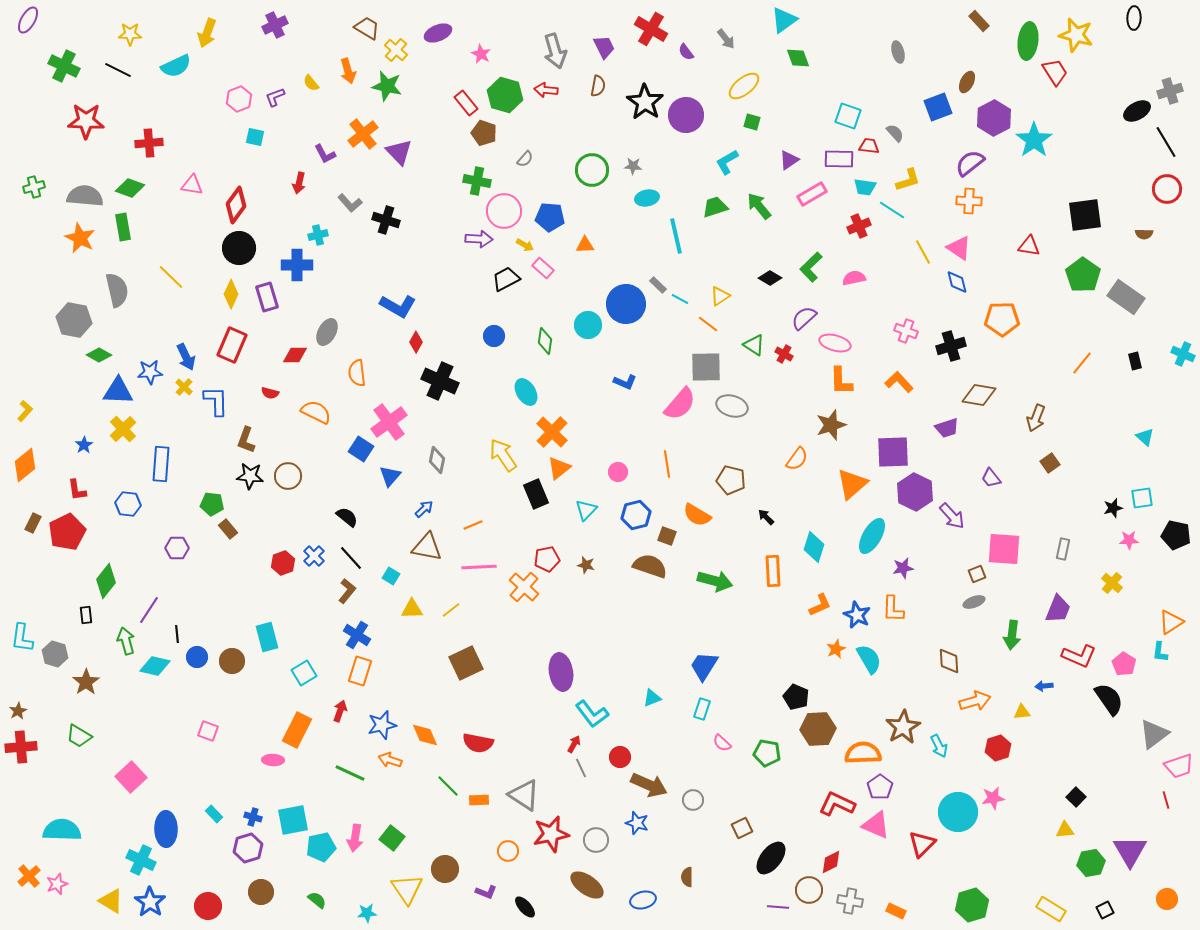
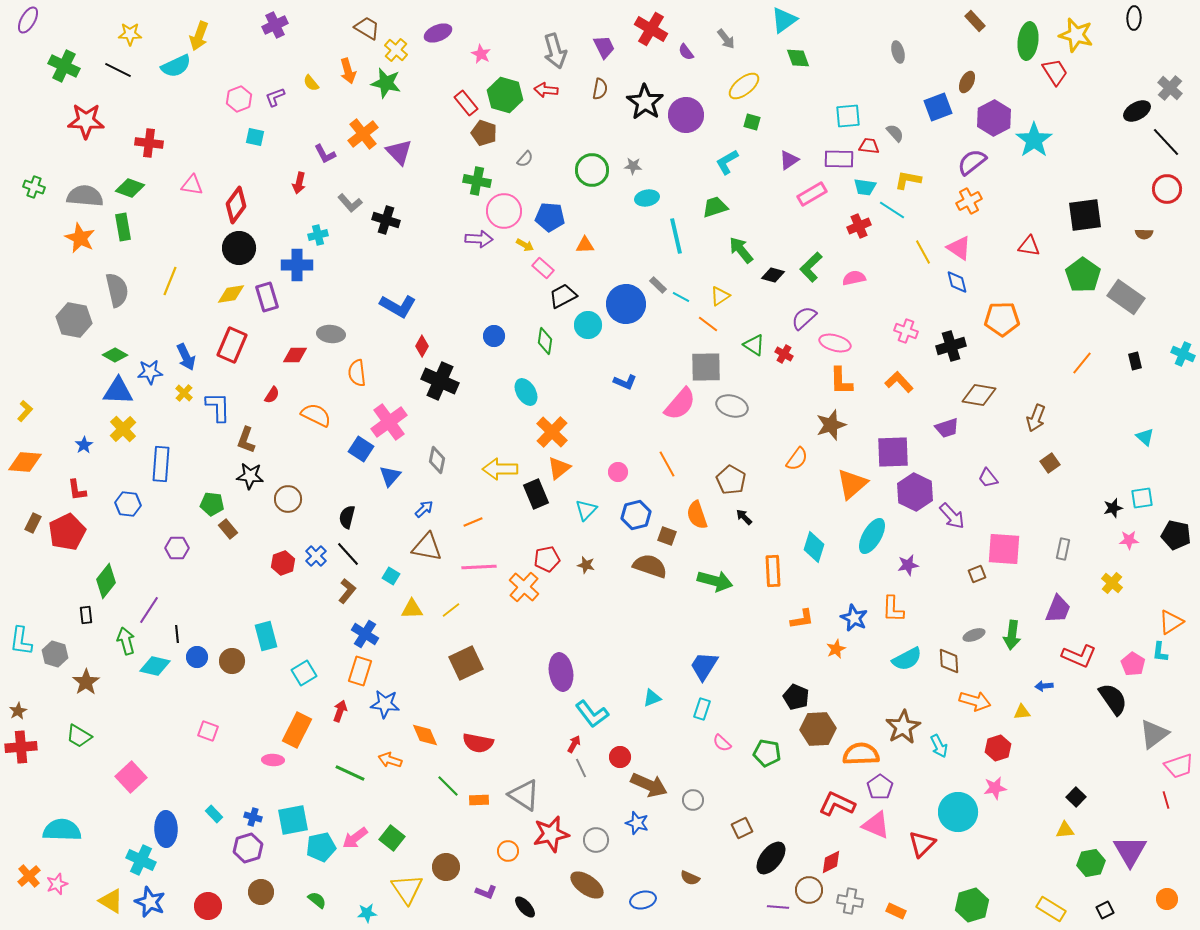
brown rectangle at (979, 21): moved 4 px left
yellow arrow at (207, 33): moved 8 px left, 3 px down
green star at (387, 86): moved 1 px left, 3 px up
brown semicircle at (598, 86): moved 2 px right, 3 px down
gray cross at (1170, 91): moved 3 px up; rotated 30 degrees counterclockwise
cyan square at (848, 116): rotated 24 degrees counterclockwise
black line at (1166, 142): rotated 12 degrees counterclockwise
red cross at (149, 143): rotated 12 degrees clockwise
purple semicircle at (970, 163): moved 2 px right, 1 px up
yellow L-shape at (908, 180): rotated 152 degrees counterclockwise
green cross at (34, 187): rotated 35 degrees clockwise
orange cross at (969, 201): rotated 30 degrees counterclockwise
green arrow at (759, 206): moved 18 px left, 44 px down
yellow line at (171, 277): moved 1 px left, 4 px down; rotated 68 degrees clockwise
black diamond at (770, 278): moved 3 px right, 3 px up; rotated 15 degrees counterclockwise
black trapezoid at (506, 279): moved 57 px right, 17 px down
yellow diamond at (231, 294): rotated 56 degrees clockwise
cyan line at (680, 299): moved 1 px right, 2 px up
gray ellipse at (327, 332): moved 4 px right, 2 px down; rotated 68 degrees clockwise
red diamond at (416, 342): moved 6 px right, 4 px down
green diamond at (99, 355): moved 16 px right
yellow cross at (184, 387): moved 6 px down
red semicircle at (270, 393): moved 2 px right, 2 px down; rotated 72 degrees counterclockwise
blue L-shape at (216, 401): moved 2 px right, 6 px down
orange semicircle at (316, 412): moved 3 px down
yellow arrow at (503, 455): moved 3 px left, 14 px down; rotated 56 degrees counterclockwise
orange line at (667, 464): rotated 20 degrees counterclockwise
orange diamond at (25, 465): moved 3 px up; rotated 44 degrees clockwise
brown circle at (288, 476): moved 23 px down
purple trapezoid at (991, 478): moved 3 px left
brown pentagon at (731, 480): rotated 16 degrees clockwise
orange semicircle at (697, 515): rotated 40 degrees clockwise
black semicircle at (347, 517): rotated 115 degrees counterclockwise
black arrow at (766, 517): moved 22 px left
orange line at (473, 525): moved 3 px up
blue cross at (314, 556): moved 2 px right
black line at (351, 558): moved 3 px left, 4 px up
purple star at (903, 568): moved 5 px right, 3 px up
gray ellipse at (974, 602): moved 33 px down
orange L-shape at (820, 605): moved 18 px left, 14 px down; rotated 15 degrees clockwise
blue star at (857, 615): moved 3 px left, 3 px down
blue cross at (357, 635): moved 8 px right, 1 px up
cyan rectangle at (267, 637): moved 1 px left, 1 px up
cyan L-shape at (22, 638): moved 1 px left, 3 px down
cyan semicircle at (869, 659): moved 38 px right; rotated 92 degrees clockwise
pink pentagon at (1124, 664): moved 9 px right
black semicircle at (1109, 699): moved 4 px right
orange arrow at (975, 701): rotated 32 degrees clockwise
blue star at (382, 725): moved 3 px right, 21 px up; rotated 20 degrees clockwise
orange semicircle at (863, 753): moved 2 px left, 1 px down
pink star at (993, 798): moved 2 px right, 10 px up
pink arrow at (355, 838): rotated 44 degrees clockwise
brown circle at (445, 869): moved 1 px right, 2 px up
brown semicircle at (687, 877): moved 3 px right, 1 px down; rotated 66 degrees counterclockwise
blue star at (150, 902): rotated 12 degrees counterclockwise
